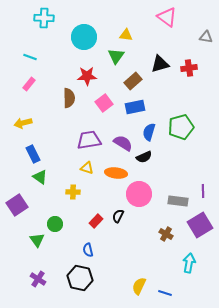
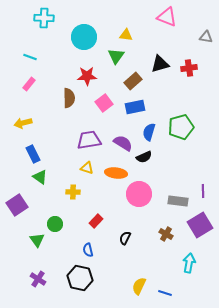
pink triangle at (167, 17): rotated 15 degrees counterclockwise
black semicircle at (118, 216): moved 7 px right, 22 px down
